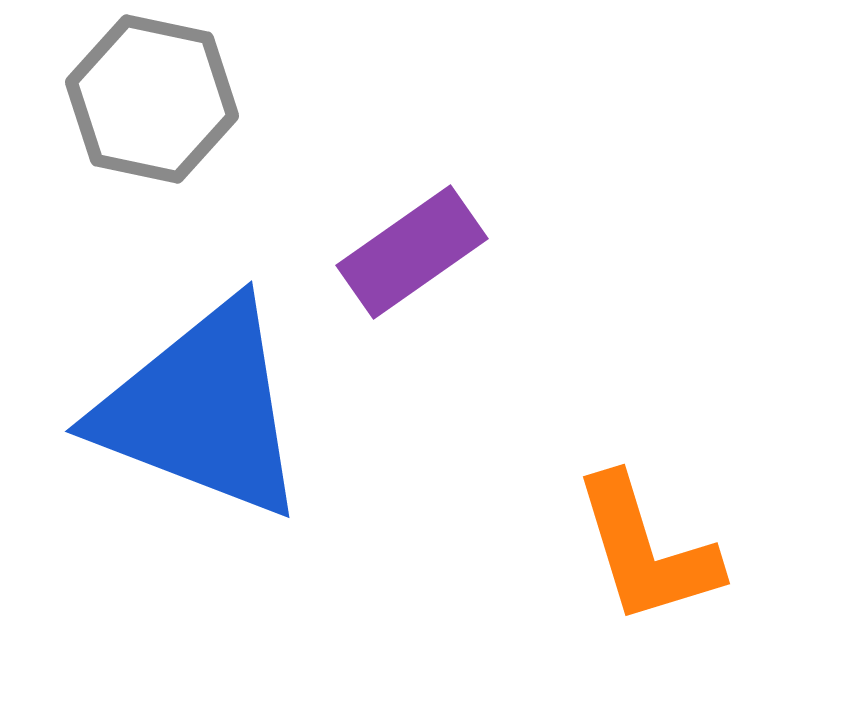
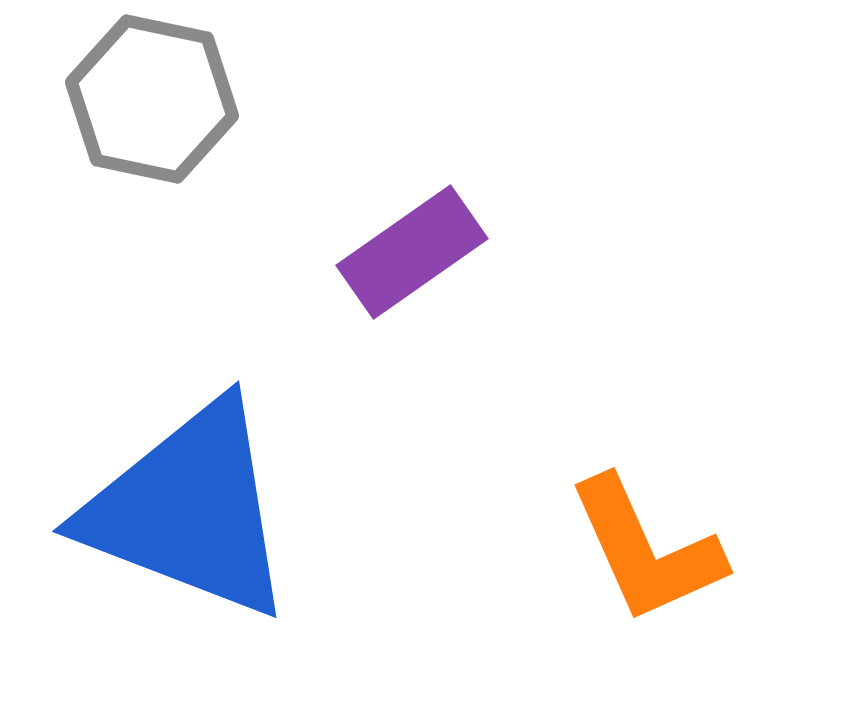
blue triangle: moved 13 px left, 100 px down
orange L-shape: rotated 7 degrees counterclockwise
